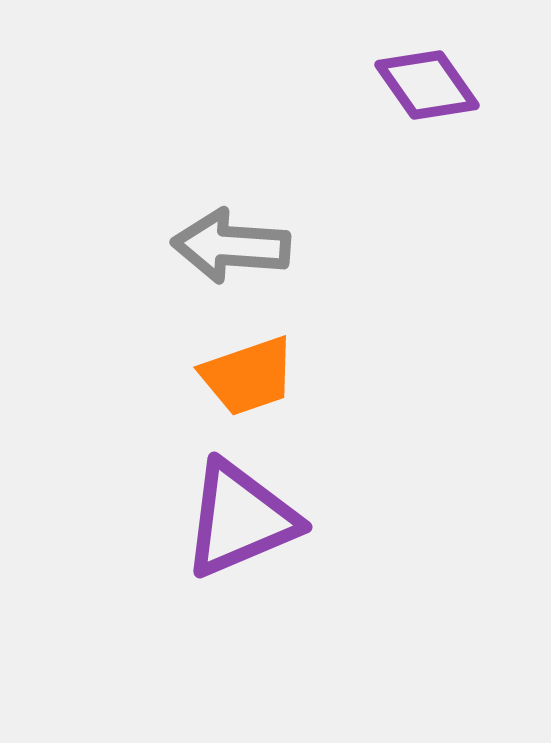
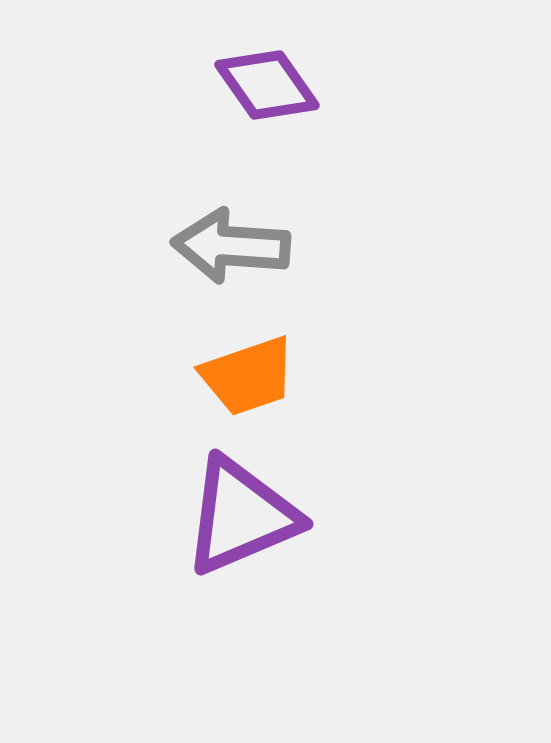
purple diamond: moved 160 px left
purple triangle: moved 1 px right, 3 px up
